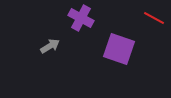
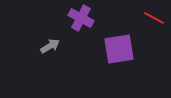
purple square: rotated 28 degrees counterclockwise
